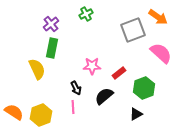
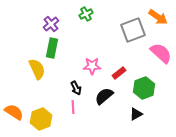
yellow hexagon: moved 4 px down
